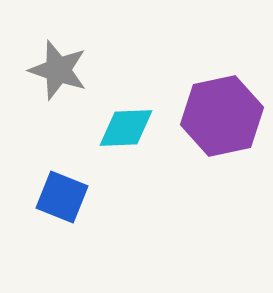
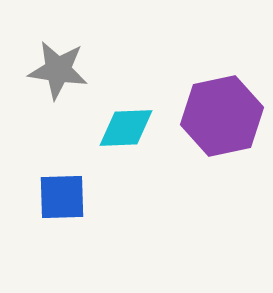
gray star: rotated 10 degrees counterclockwise
blue square: rotated 24 degrees counterclockwise
